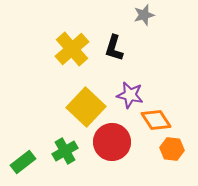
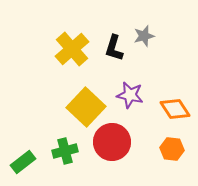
gray star: moved 21 px down
orange diamond: moved 19 px right, 11 px up
green cross: rotated 15 degrees clockwise
